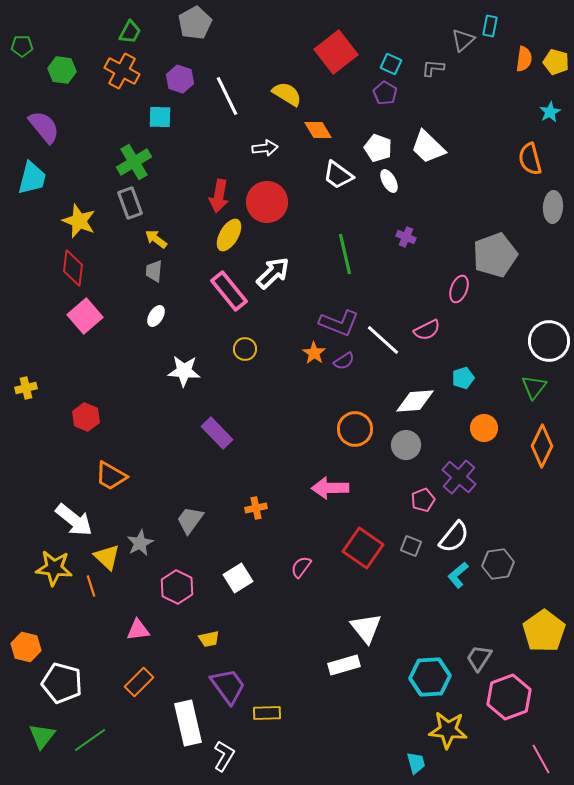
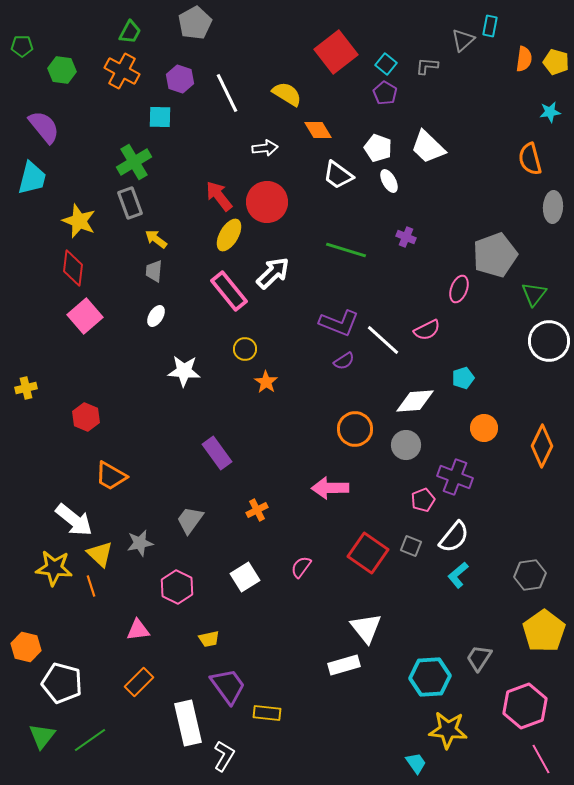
cyan square at (391, 64): moved 5 px left; rotated 15 degrees clockwise
gray L-shape at (433, 68): moved 6 px left, 2 px up
white line at (227, 96): moved 3 px up
cyan star at (550, 112): rotated 20 degrees clockwise
red arrow at (219, 196): rotated 132 degrees clockwise
green line at (345, 254): moved 1 px right, 4 px up; rotated 60 degrees counterclockwise
orange star at (314, 353): moved 48 px left, 29 px down
green triangle at (534, 387): moved 93 px up
purple rectangle at (217, 433): moved 20 px down; rotated 8 degrees clockwise
purple cross at (459, 477): moved 4 px left; rotated 20 degrees counterclockwise
orange cross at (256, 508): moved 1 px right, 2 px down; rotated 15 degrees counterclockwise
gray star at (140, 543): rotated 16 degrees clockwise
red square at (363, 548): moved 5 px right, 5 px down
yellow triangle at (107, 557): moved 7 px left, 3 px up
gray hexagon at (498, 564): moved 32 px right, 11 px down
white square at (238, 578): moved 7 px right, 1 px up
pink hexagon at (509, 697): moved 16 px right, 9 px down
yellow rectangle at (267, 713): rotated 8 degrees clockwise
cyan trapezoid at (416, 763): rotated 20 degrees counterclockwise
